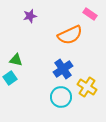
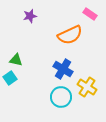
blue cross: rotated 24 degrees counterclockwise
